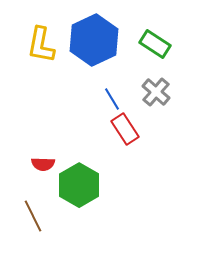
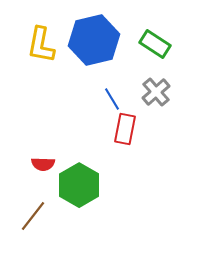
blue hexagon: rotated 12 degrees clockwise
gray cross: rotated 8 degrees clockwise
red rectangle: rotated 44 degrees clockwise
brown line: rotated 64 degrees clockwise
